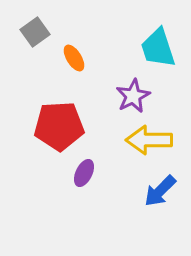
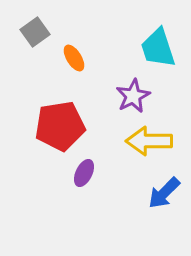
red pentagon: moved 1 px right; rotated 6 degrees counterclockwise
yellow arrow: moved 1 px down
blue arrow: moved 4 px right, 2 px down
